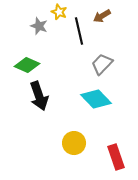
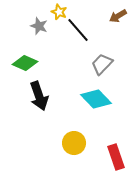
brown arrow: moved 16 px right
black line: moved 1 px left, 1 px up; rotated 28 degrees counterclockwise
green diamond: moved 2 px left, 2 px up
